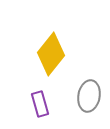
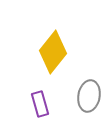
yellow diamond: moved 2 px right, 2 px up
